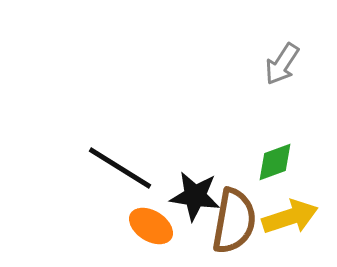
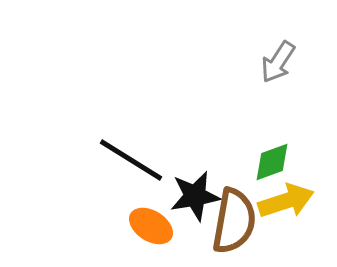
gray arrow: moved 4 px left, 2 px up
green diamond: moved 3 px left
black line: moved 11 px right, 8 px up
black star: rotated 18 degrees counterclockwise
yellow arrow: moved 4 px left, 16 px up
